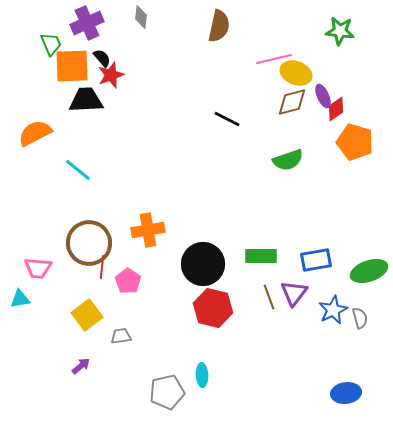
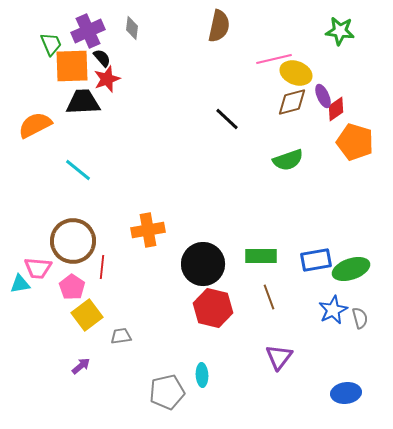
gray diamond: moved 9 px left, 11 px down
purple cross: moved 1 px right, 8 px down
red star: moved 4 px left, 4 px down
black trapezoid: moved 3 px left, 2 px down
black line: rotated 16 degrees clockwise
orange semicircle: moved 8 px up
brown circle: moved 16 px left, 2 px up
green ellipse: moved 18 px left, 2 px up
pink pentagon: moved 56 px left, 6 px down
purple triangle: moved 15 px left, 64 px down
cyan triangle: moved 15 px up
